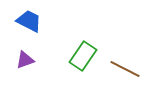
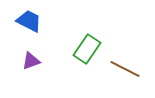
green rectangle: moved 4 px right, 7 px up
purple triangle: moved 6 px right, 1 px down
